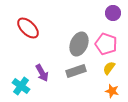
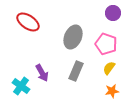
red ellipse: moved 6 px up; rotated 10 degrees counterclockwise
gray ellipse: moved 6 px left, 7 px up
gray rectangle: rotated 48 degrees counterclockwise
orange star: rotated 24 degrees counterclockwise
